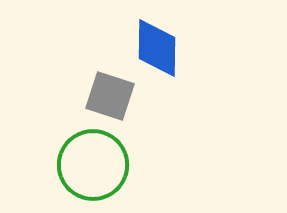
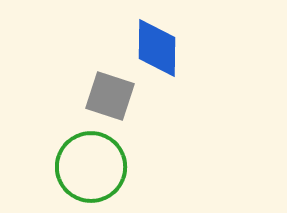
green circle: moved 2 px left, 2 px down
